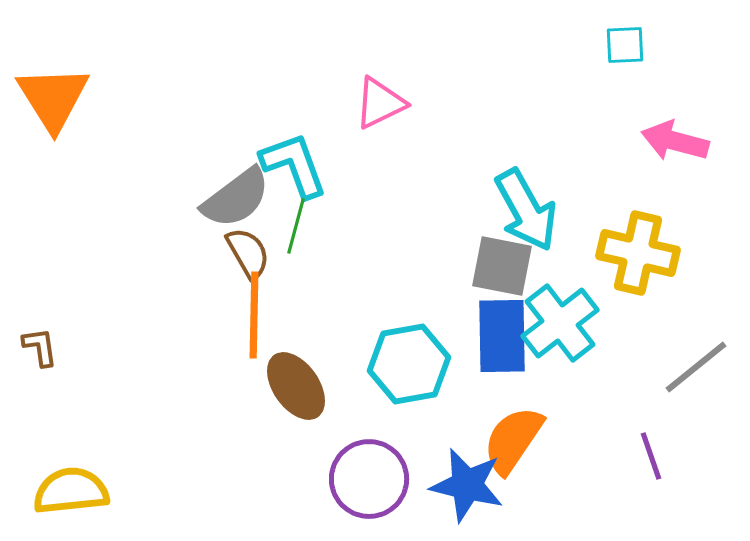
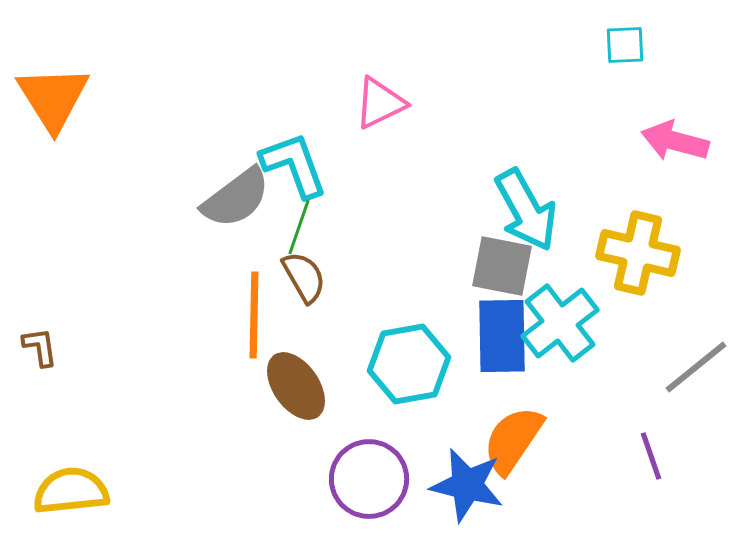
green line: moved 3 px right, 1 px down; rotated 4 degrees clockwise
brown semicircle: moved 56 px right, 24 px down
